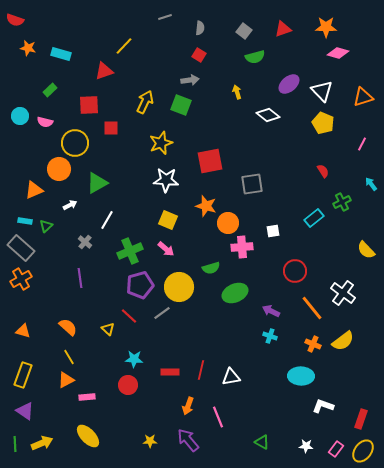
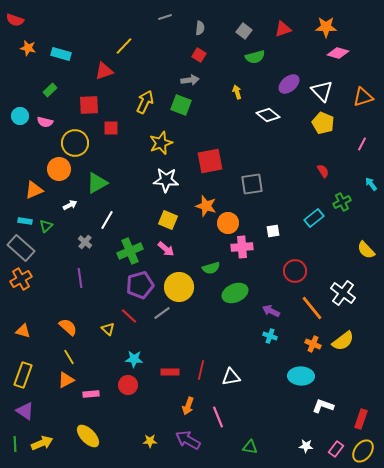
pink rectangle at (87, 397): moved 4 px right, 3 px up
purple arrow at (188, 440): rotated 20 degrees counterclockwise
green triangle at (262, 442): moved 12 px left, 5 px down; rotated 21 degrees counterclockwise
